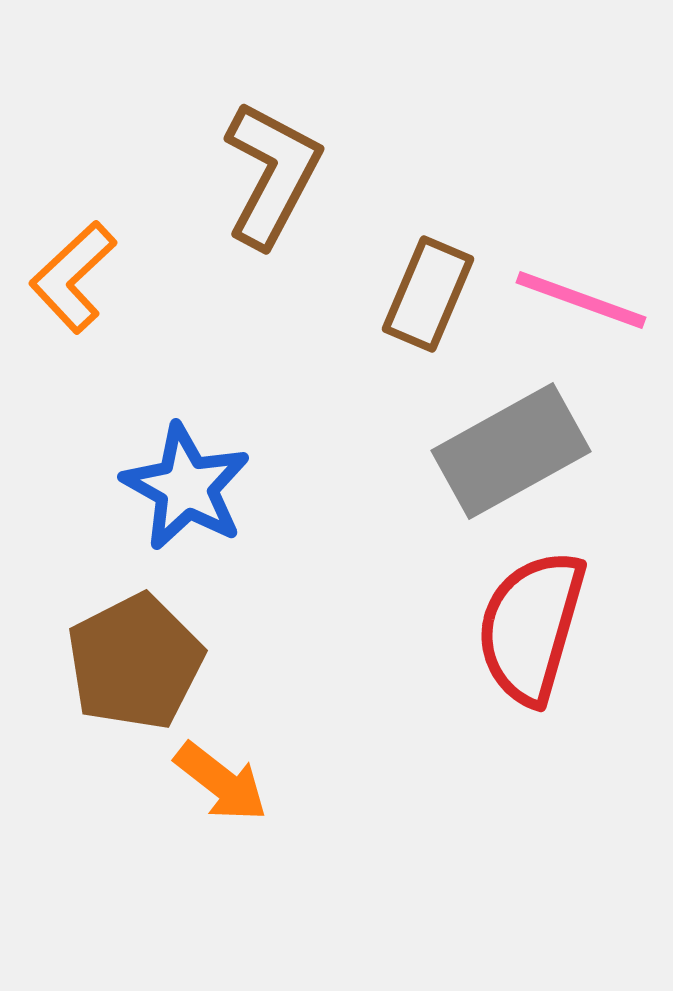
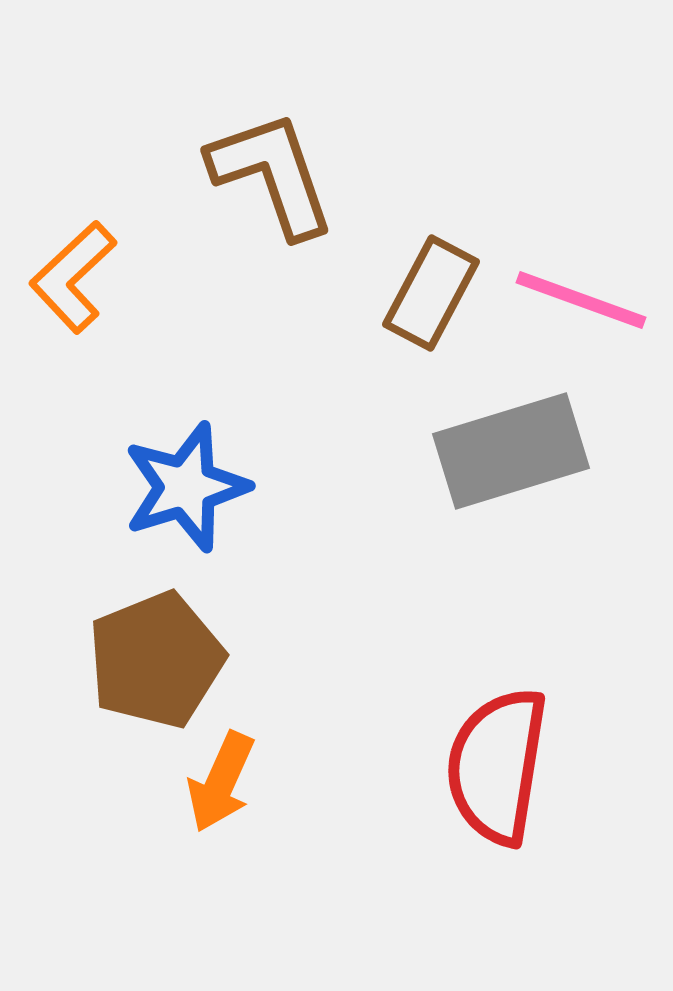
brown L-shape: rotated 47 degrees counterclockwise
brown rectangle: moved 3 px right, 1 px up; rotated 5 degrees clockwise
gray rectangle: rotated 12 degrees clockwise
blue star: rotated 26 degrees clockwise
red semicircle: moved 34 px left, 139 px down; rotated 7 degrees counterclockwise
brown pentagon: moved 21 px right, 2 px up; rotated 5 degrees clockwise
orange arrow: rotated 76 degrees clockwise
